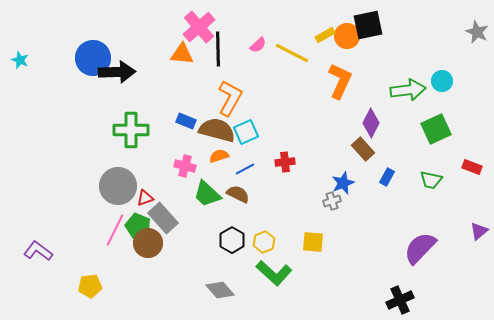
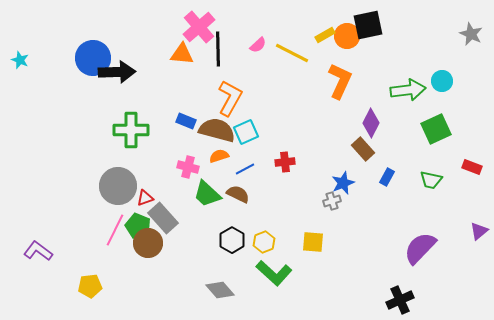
gray star at (477, 32): moved 6 px left, 2 px down
pink cross at (185, 166): moved 3 px right, 1 px down
